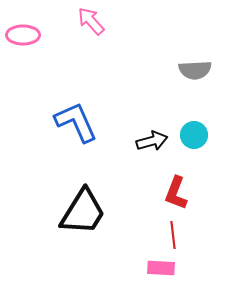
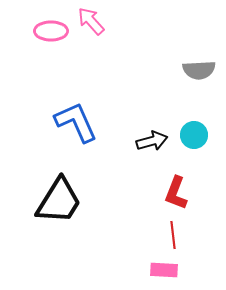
pink ellipse: moved 28 px right, 4 px up
gray semicircle: moved 4 px right
black trapezoid: moved 24 px left, 11 px up
pink rectangle: moved 3 px right, 2 px down
